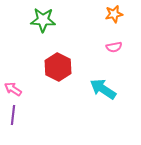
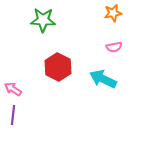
orange star: moved 1 px left, 1 px up
cyan arrow: moved 10 px up; rotated 8 degrees counterclockwise
